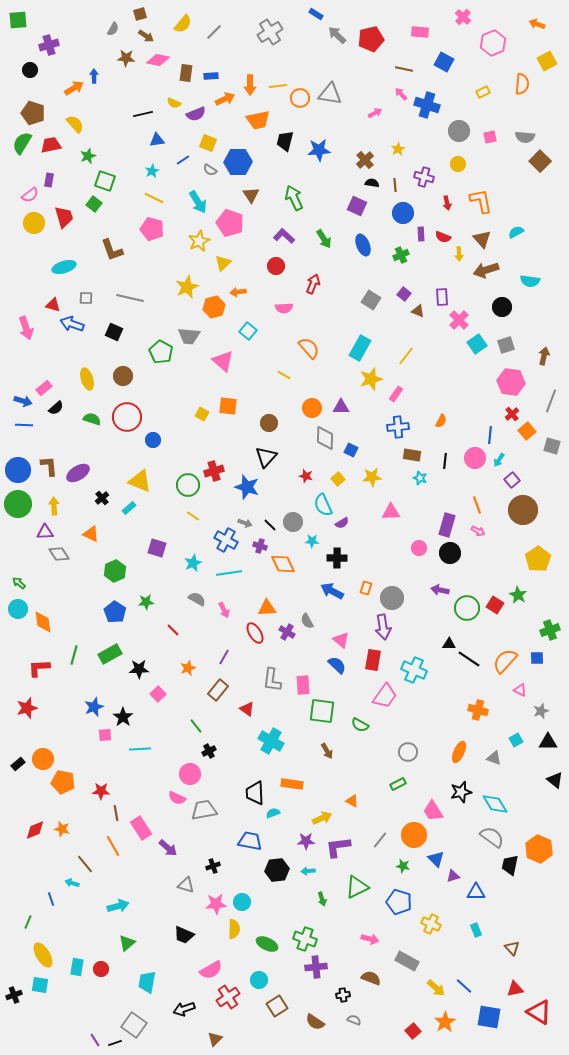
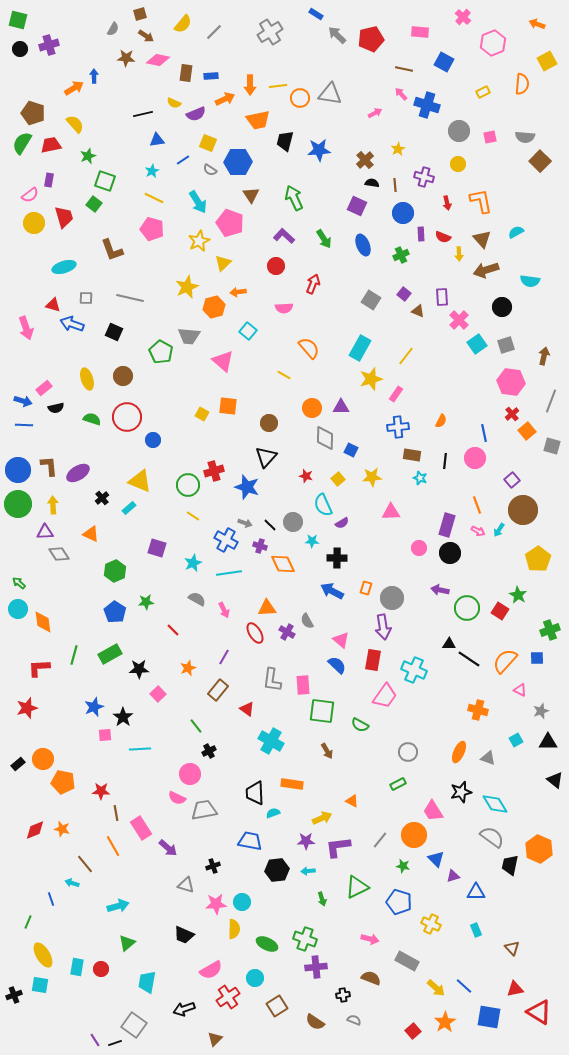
green square at (18, 20): rotated 18 degrees clockwise
black circle at (30, 70): moved 10 px left, 21 px up
black semicircle at (56, 408): rotated 28 degrees clockwise
blue line at (490, 435): moved 6 px left, 2 px up; rotated 18 degrees counterclockwise
cyan arrow at (499, 460): moved 70 px down
yellow arrow at (54, 506): moved 1 px left, 1 px up
red square at (495, 605): moved 5 px right, 6 px down
gray triangle at (494, 758): moved 6 px left
cyan circle at (259, 980): moved 4 px left, 2 px up
